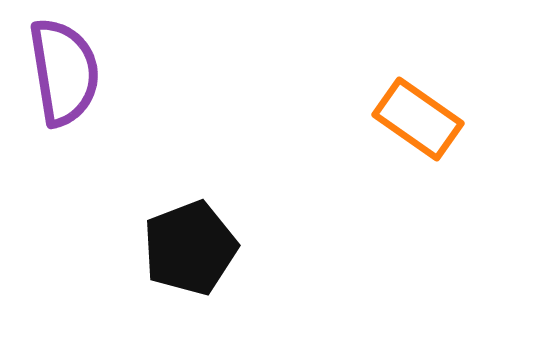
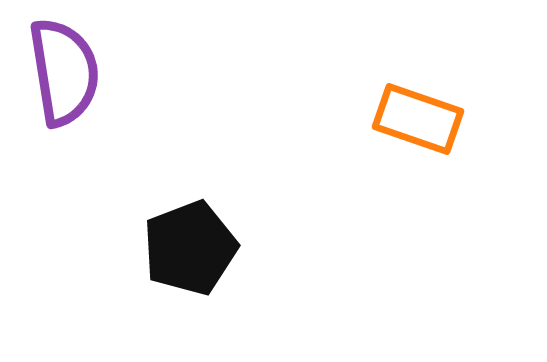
orange rectangle: rotated 16 degrees counterclockwise
